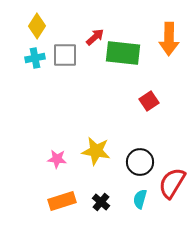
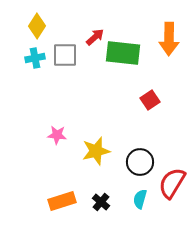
red square: moved 1 px right, 1 px up
yellow star: rotated 24 degrees counterclockwise
pink star: moved 24 px up
